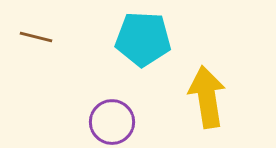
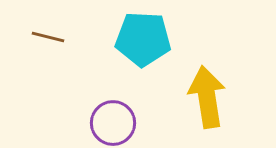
brown line: moved 12 px right
purple circle: moved 1 px right, 1 px down
